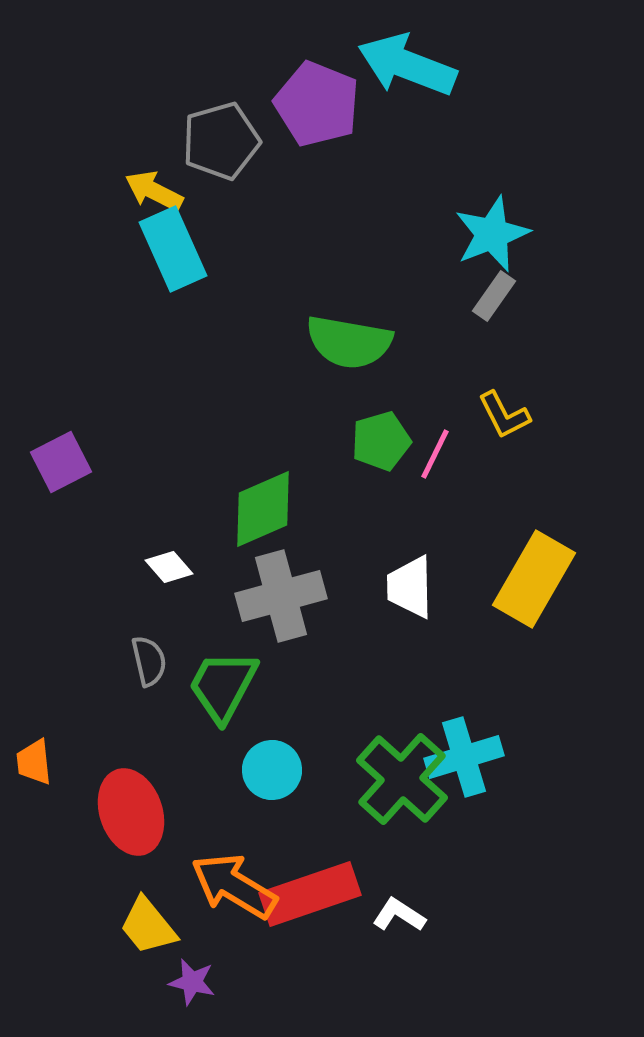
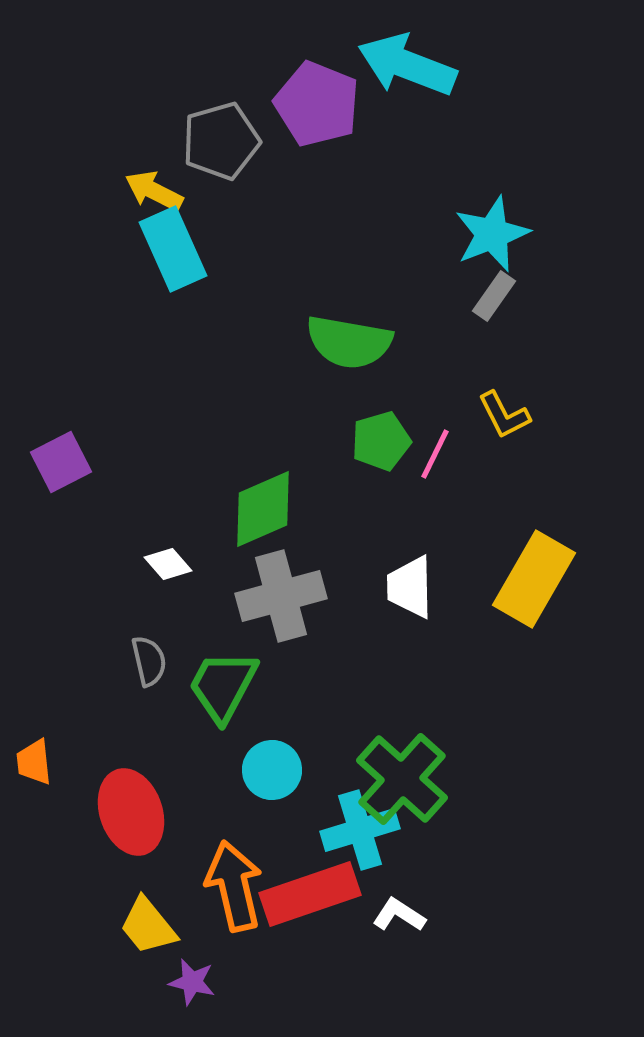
white diamond: moved 1 px left, 3 px up
cyan cross: moved 104 px left, 73 px down
orange arrow: rotated 46 degrees clockwise
